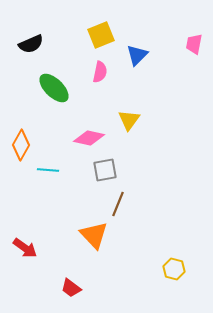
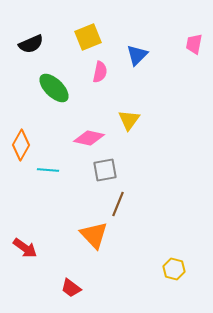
yellow square: moved 13 px left, 2 px down
